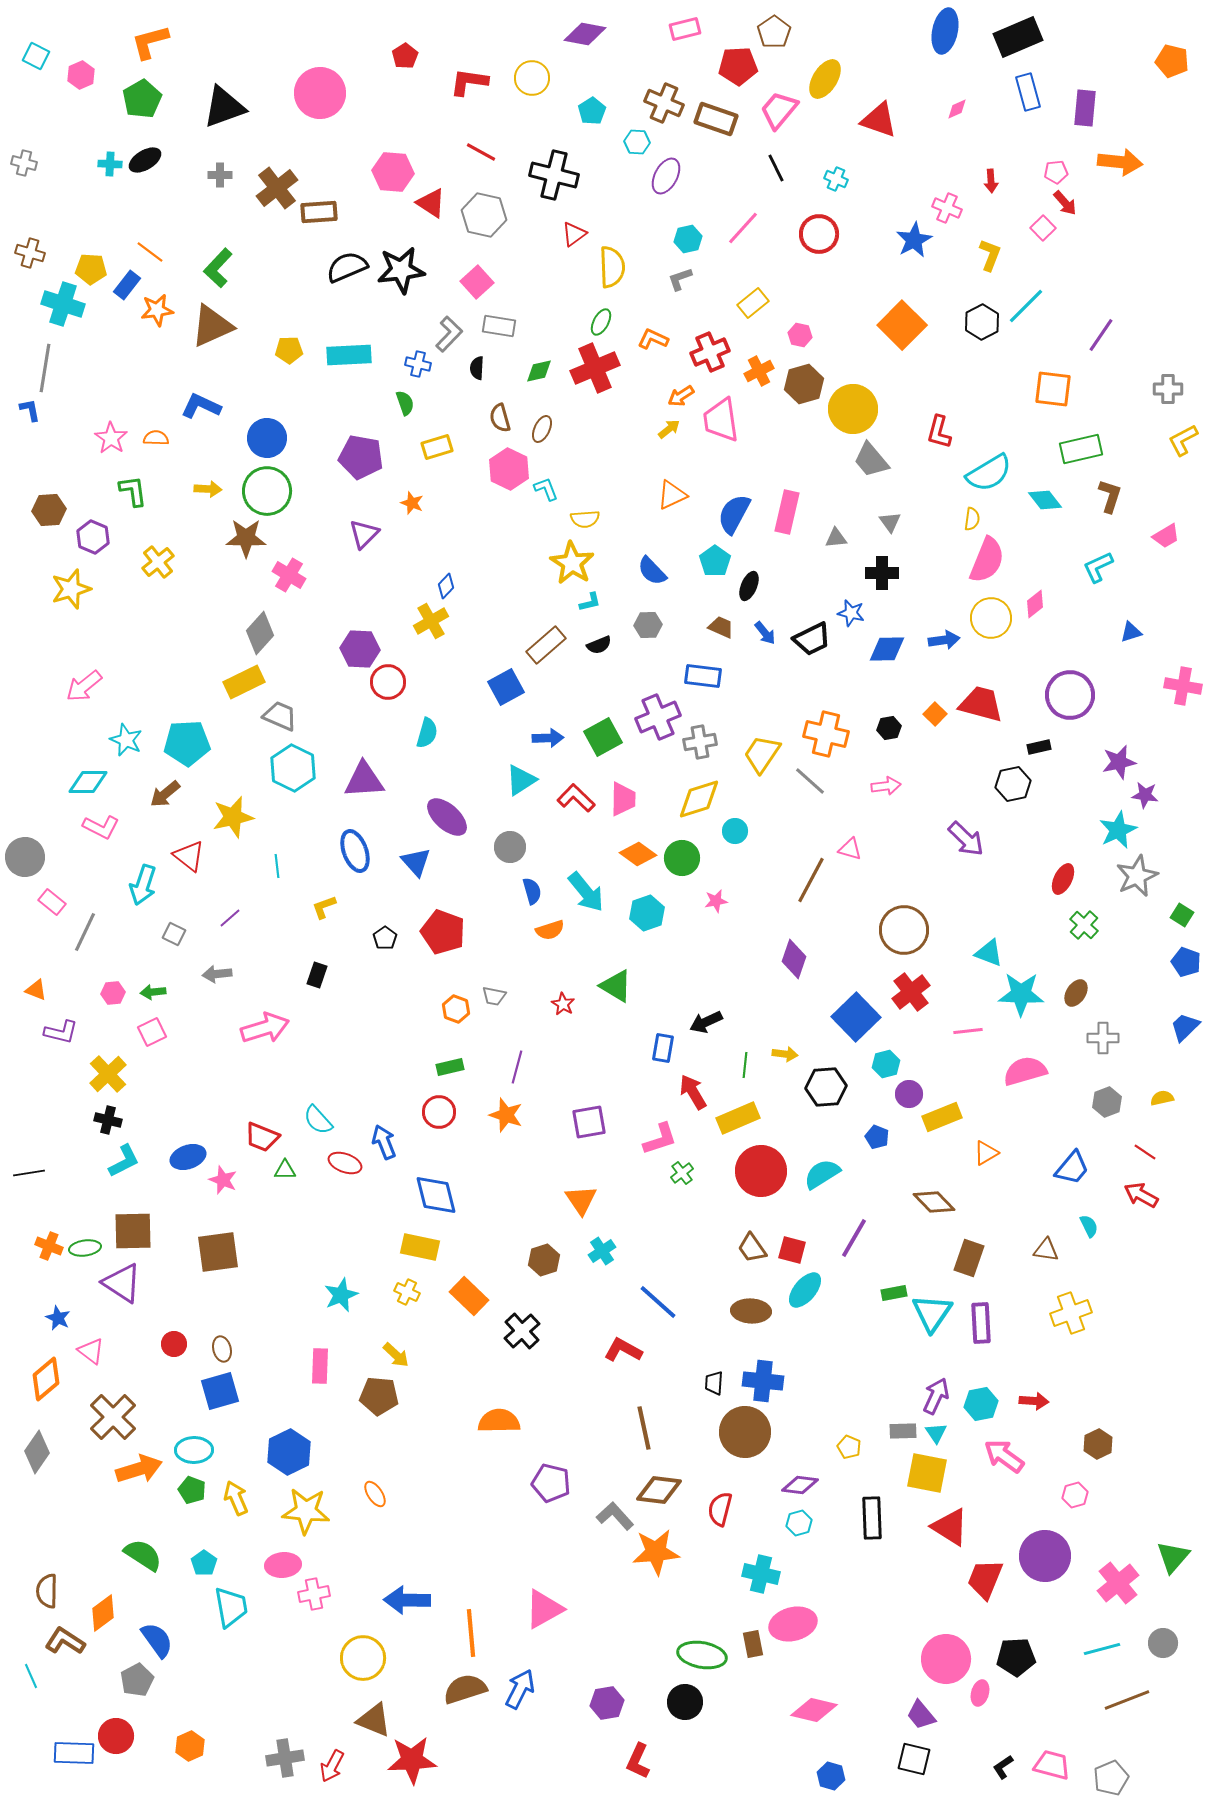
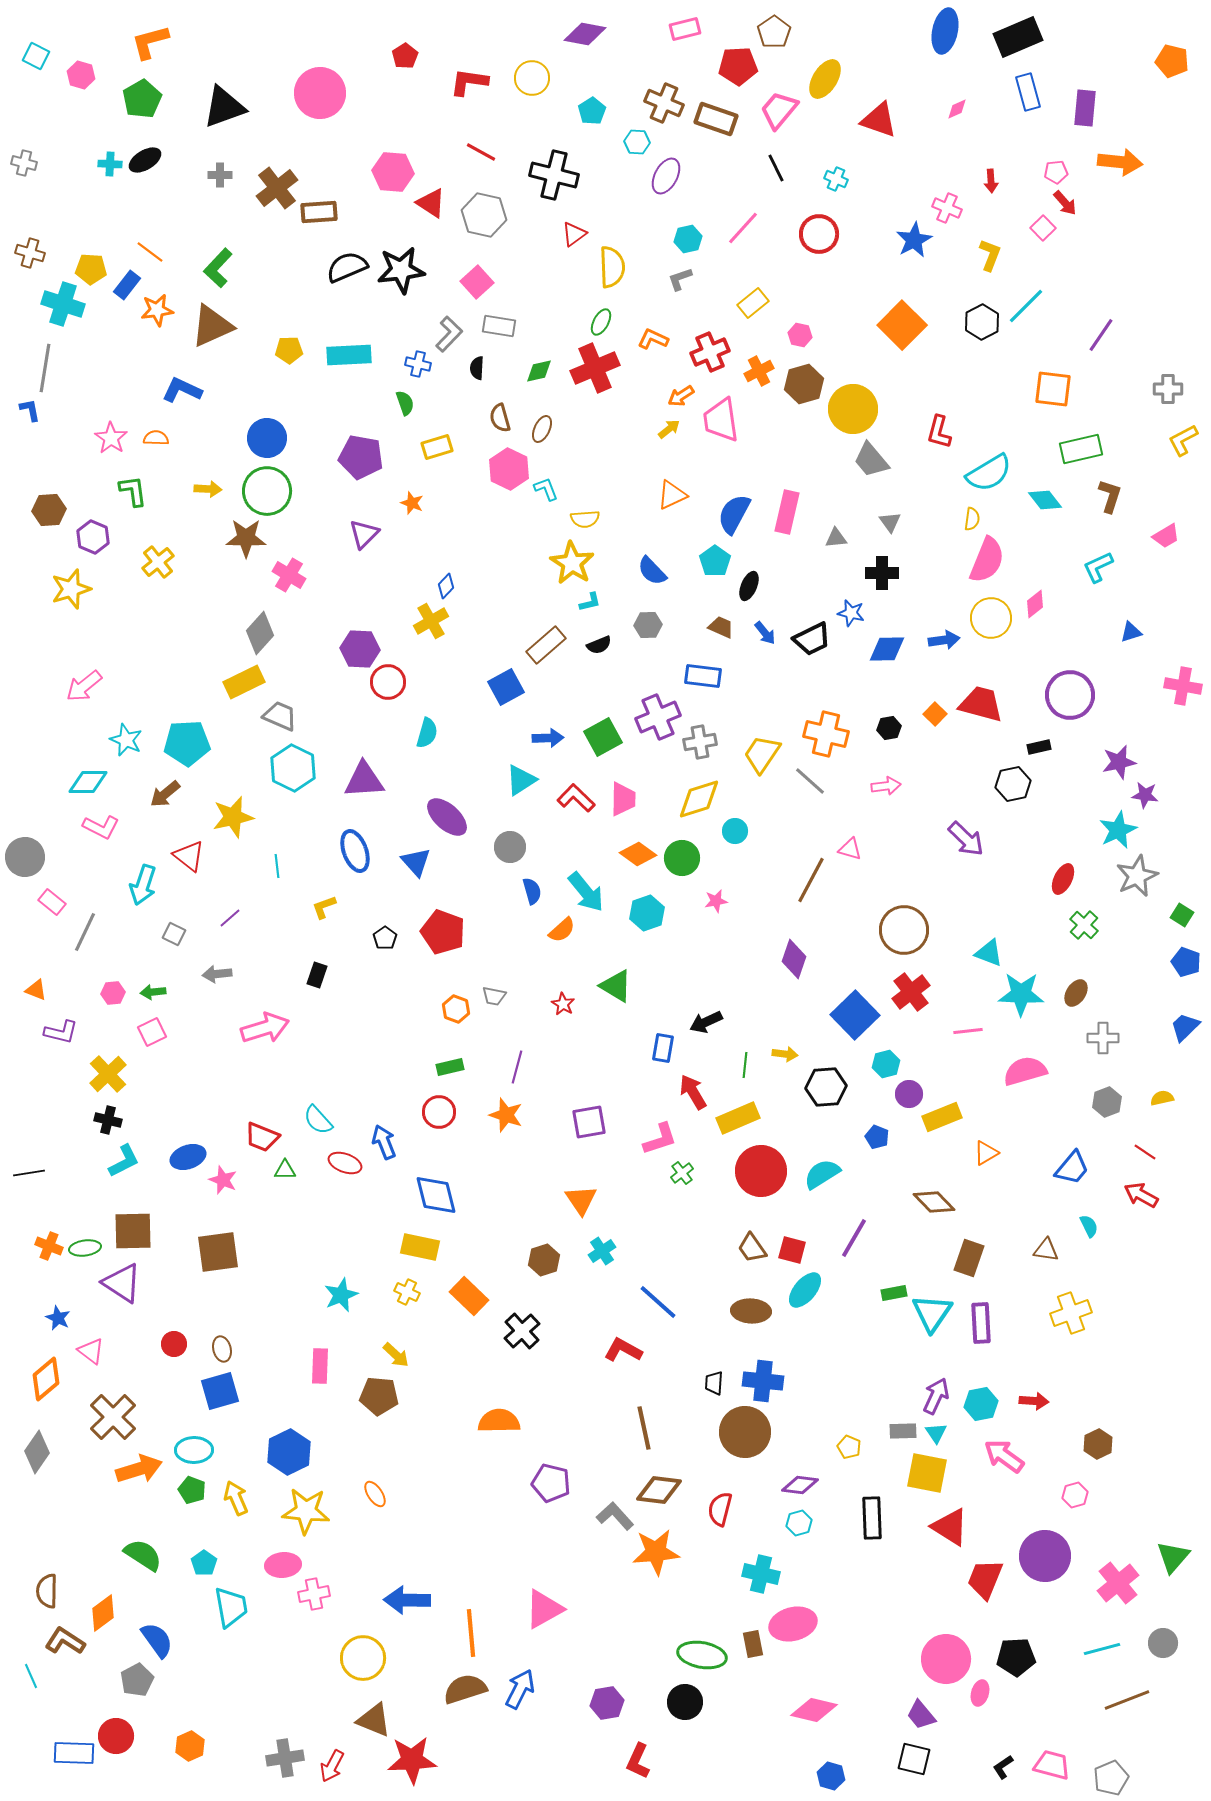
pink hexagon at (81, 75): rotated 20 degrees counterclockwise
blue L-shape at (201, 406): moved 19 px left, 16 px up
orange semicircle at (550, 930): moved 12 px right; rotated 24 degrees counterclockwise
blue square at (856, 1017): moved 1 px left, 2 px up
